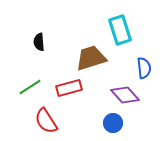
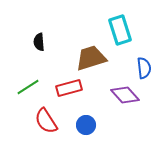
green line: moved 2 px left
blue circle: moved 27 px left, 2 px down
